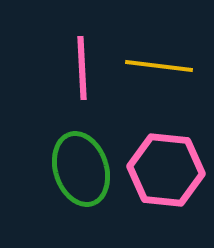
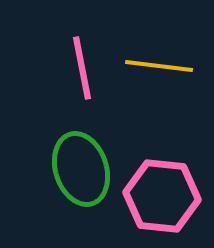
pink line: rotated 8 degrees counterclockwise
pink hexagon: moved 4 px left, 26 px down
